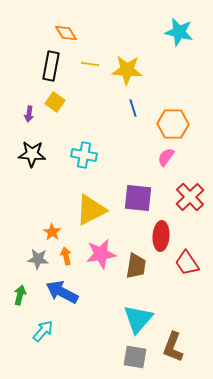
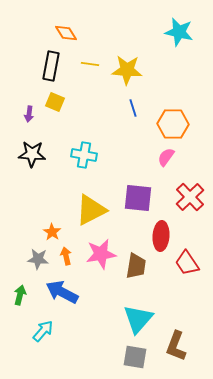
yellow square: rotated 12 degrees counterclockwise
brown L-shape: moved 3 px right, 1 px up
